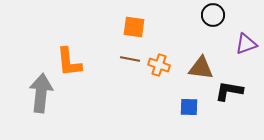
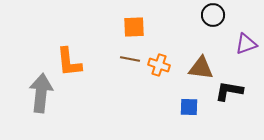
orange square: rotated 10 degrees counterclockwise
